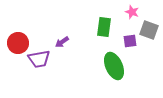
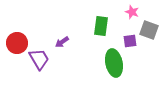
green rectangle: moved 3 px left, 1 px up
red circle: moved 1 px left
purple trapezoid: rotated 110 degrees counterclockwise
green ellipse: moved 3 px up; rotated 12 degrees clockwise
